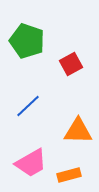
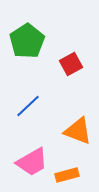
green pentagon: rotated 20 degrees clockwise
orange triangle: rotated 20 degrees clockwise
pink trapezoid: moved 1 px right, 1 px up
orange rectangle: moved 2 px left
